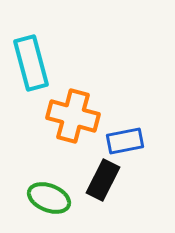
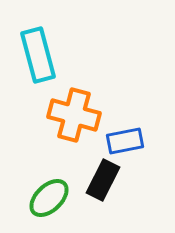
cyan rectangle: moved 7 px right, 8 px up
orange cross: moved 1 px right, 1 px up
green ellipse: rotated 66 degrees counterclockwise
